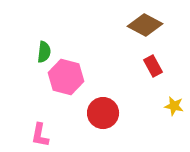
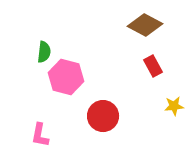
yellow star: rotated 18 degrees counterclockwise
red circle: moved 3 px down
